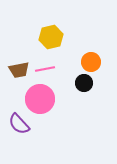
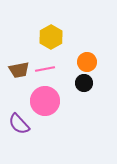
yellow hexagon: rotated 15 degrees counterclockwise
orange circle: moved 4 px left
pink circle: moved 5 px right, 2 px down
